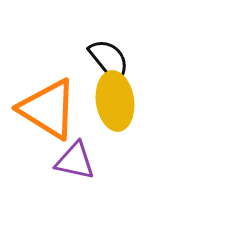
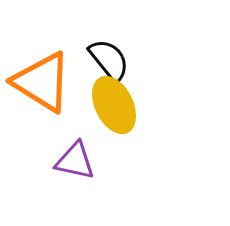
yellow ellipse: moved 1 px left, 4 px down; rotated 18 degrees counterclockwise
orange triangle: moved 6 px left, 27 px up
